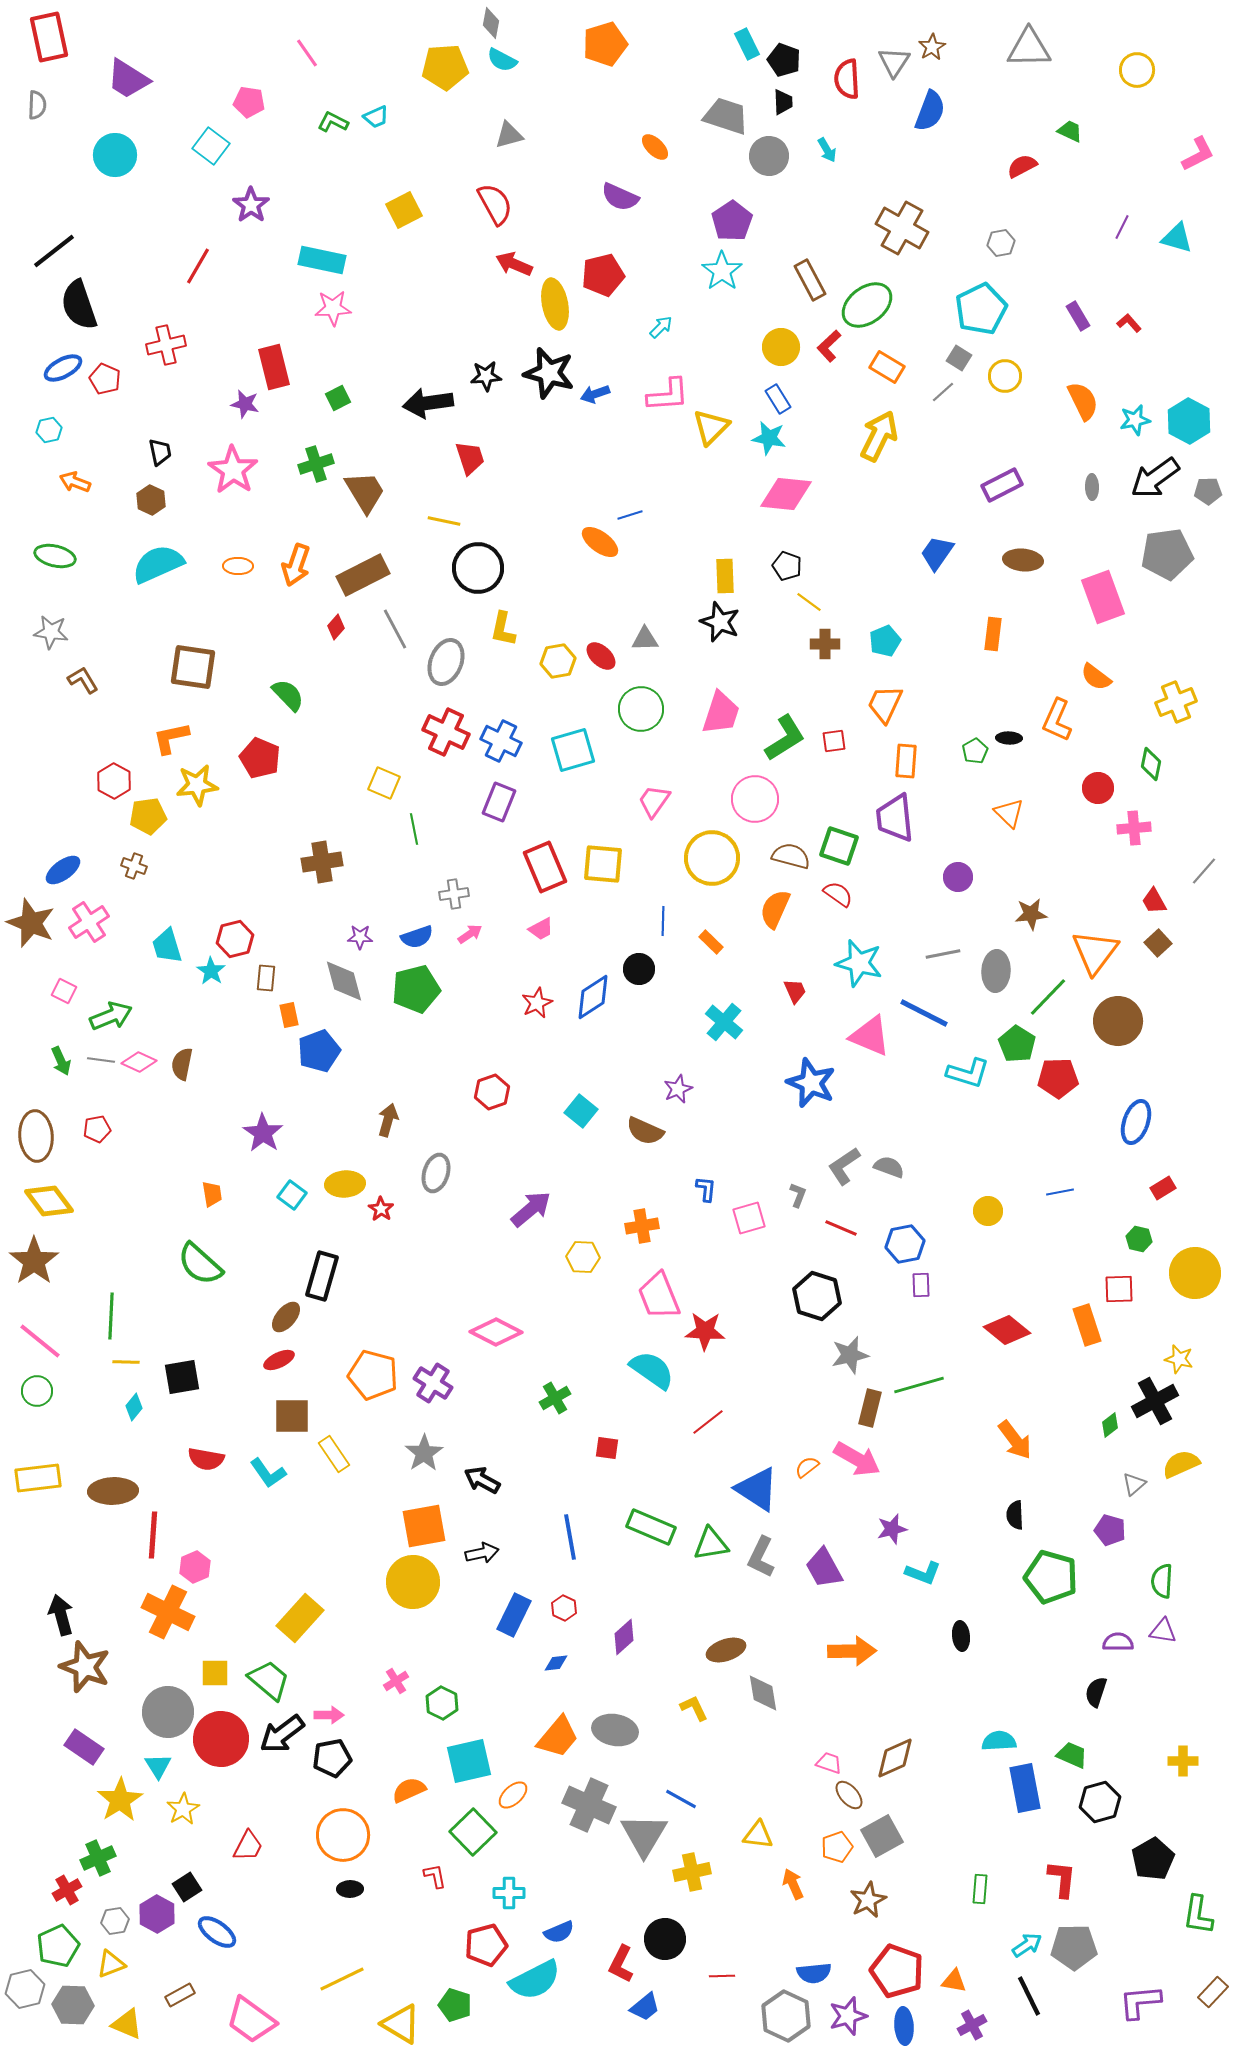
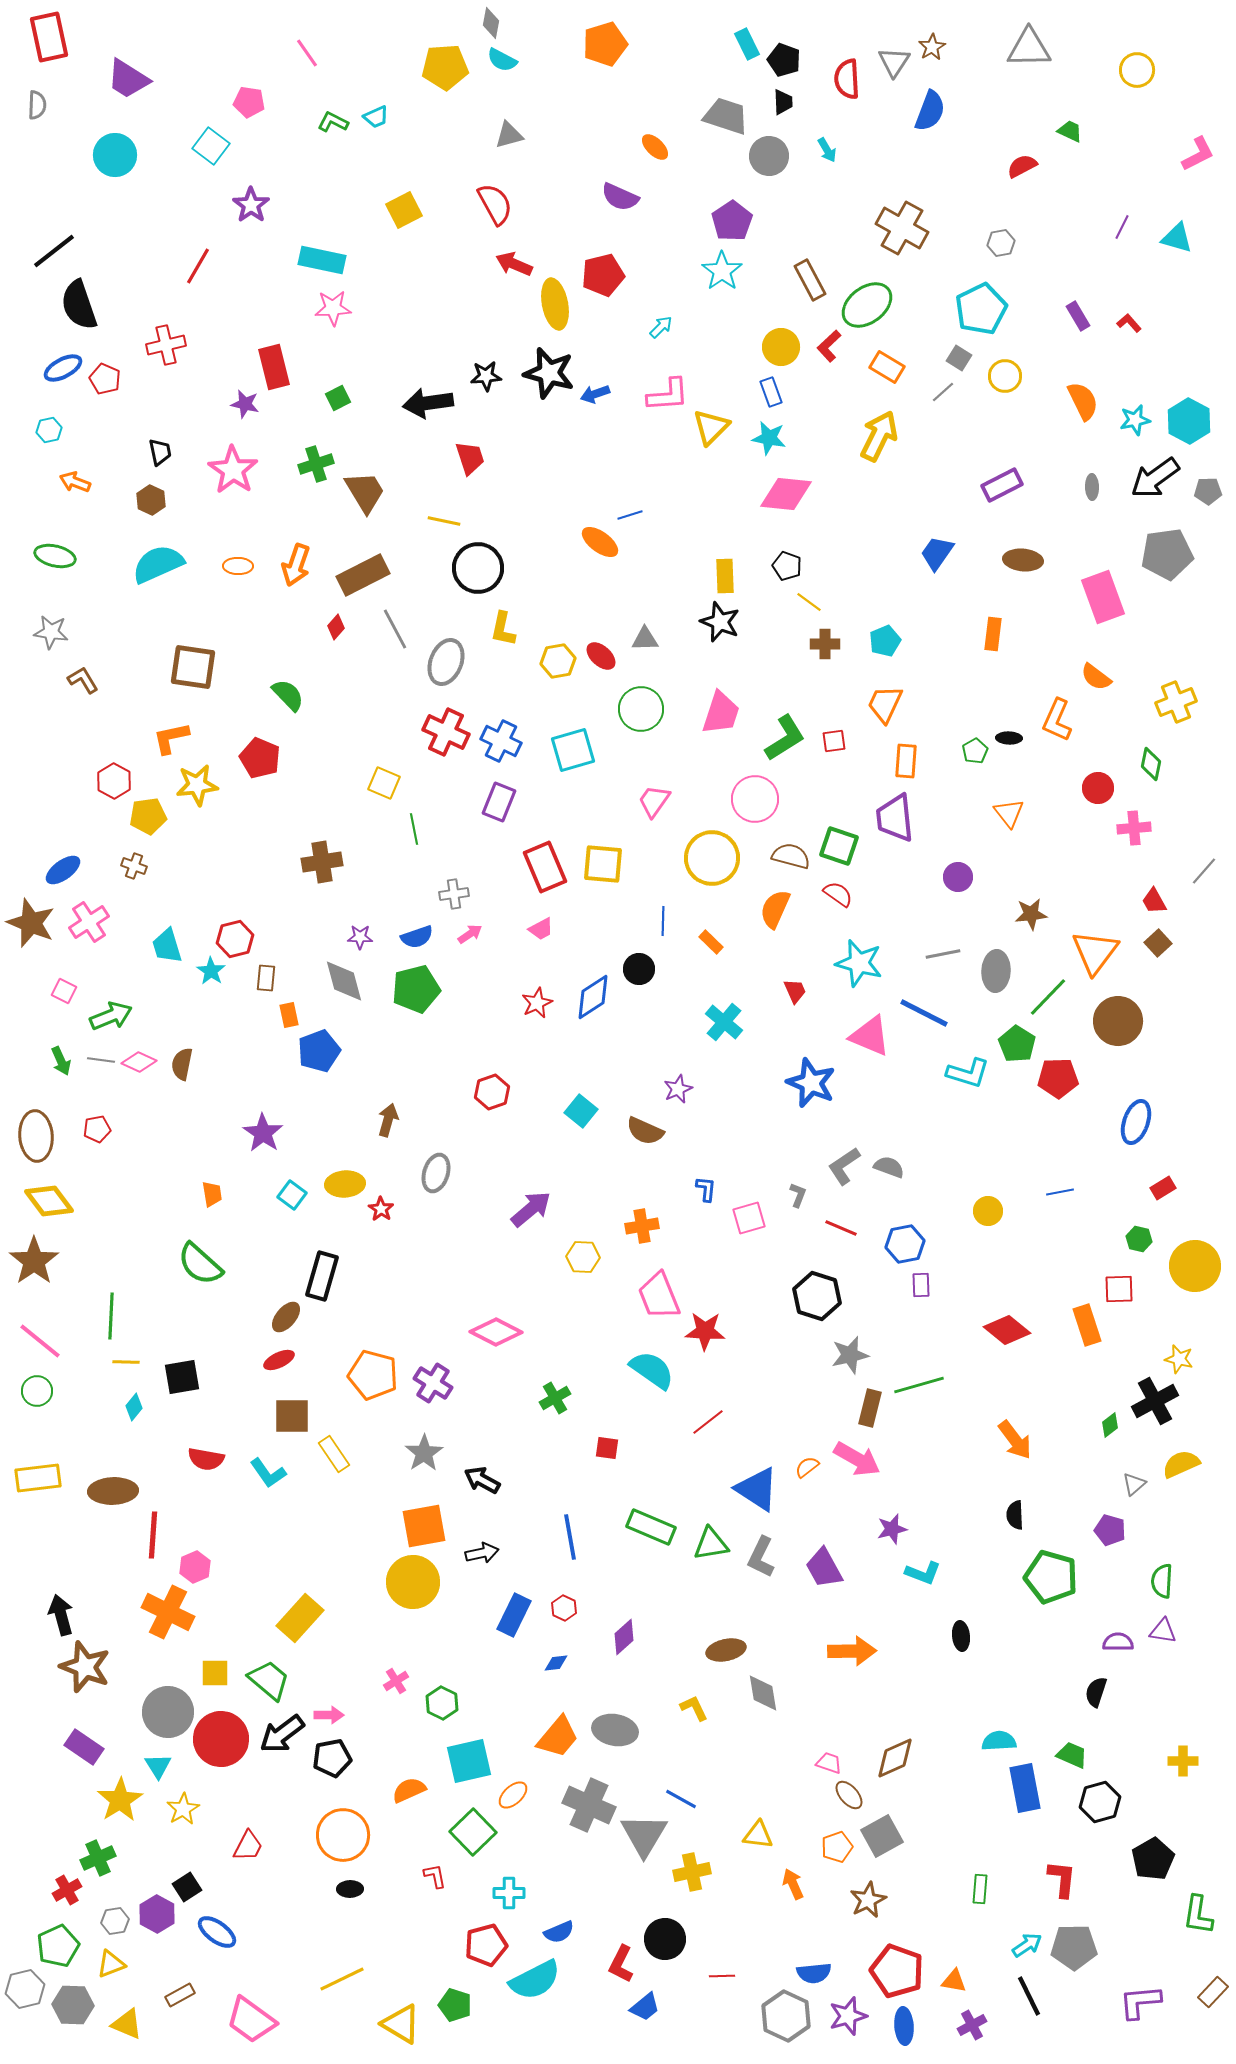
blue rectangle at (778, 399): moved 7 px left, 7 px up; rotated 12 degrees clockwise
orange triangle at (1009, 813): rotated 8 degrees clockwise
yellow circle at (1195, 1273): moved 7 px up
brown ellipse at (726, 1650): rotated 6 degrees clockwise
